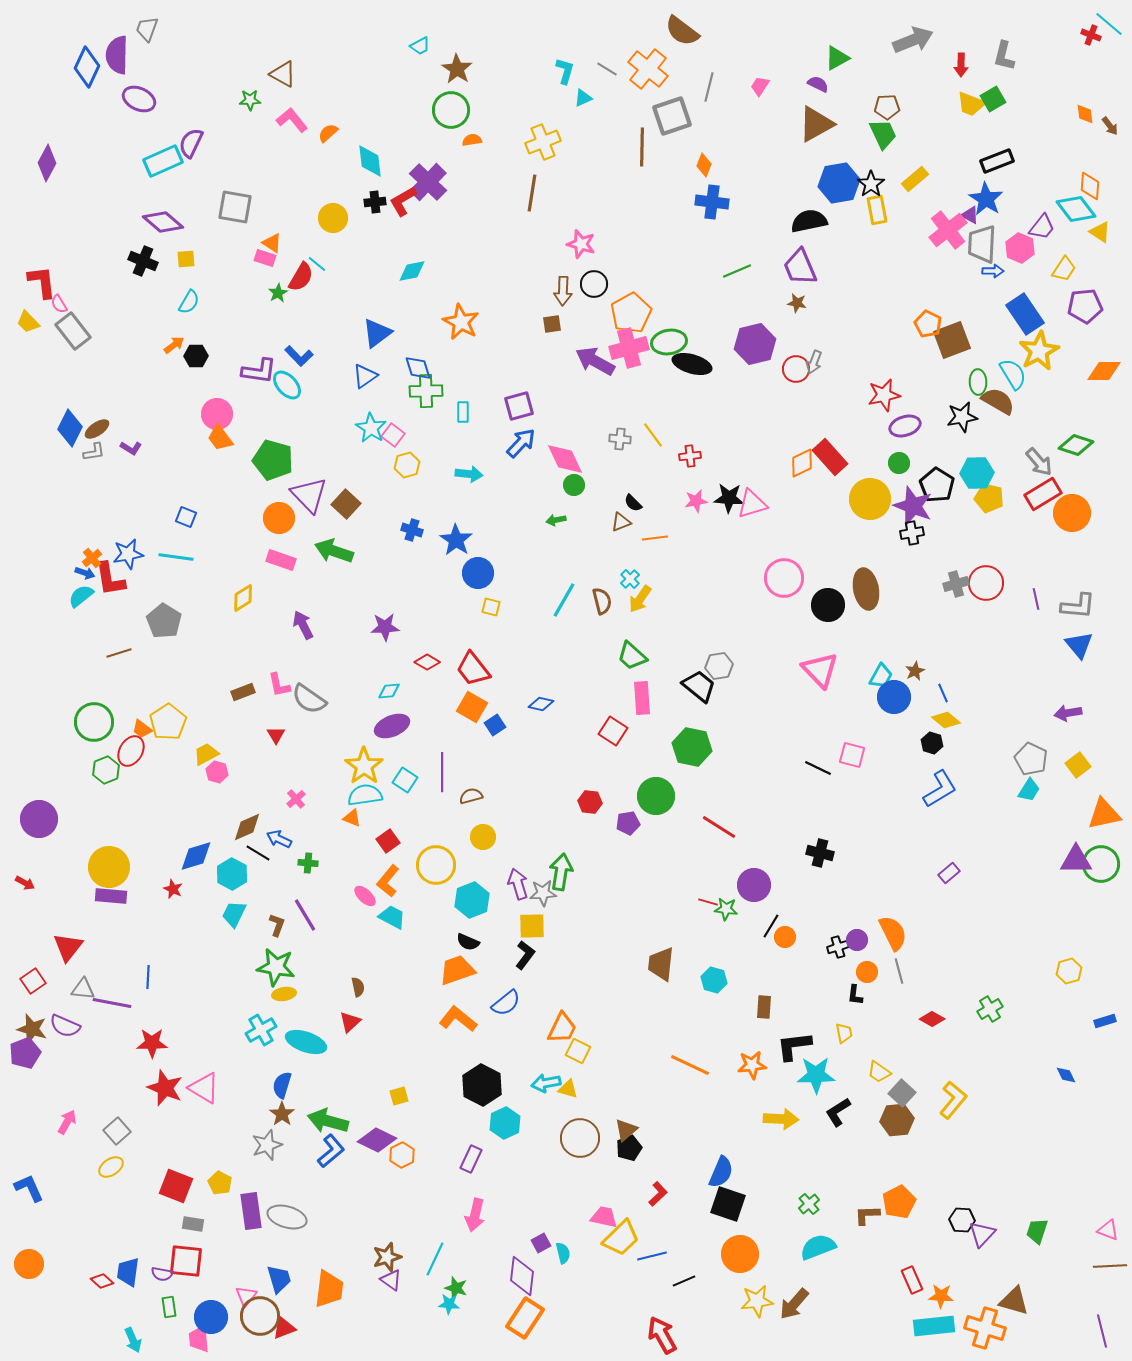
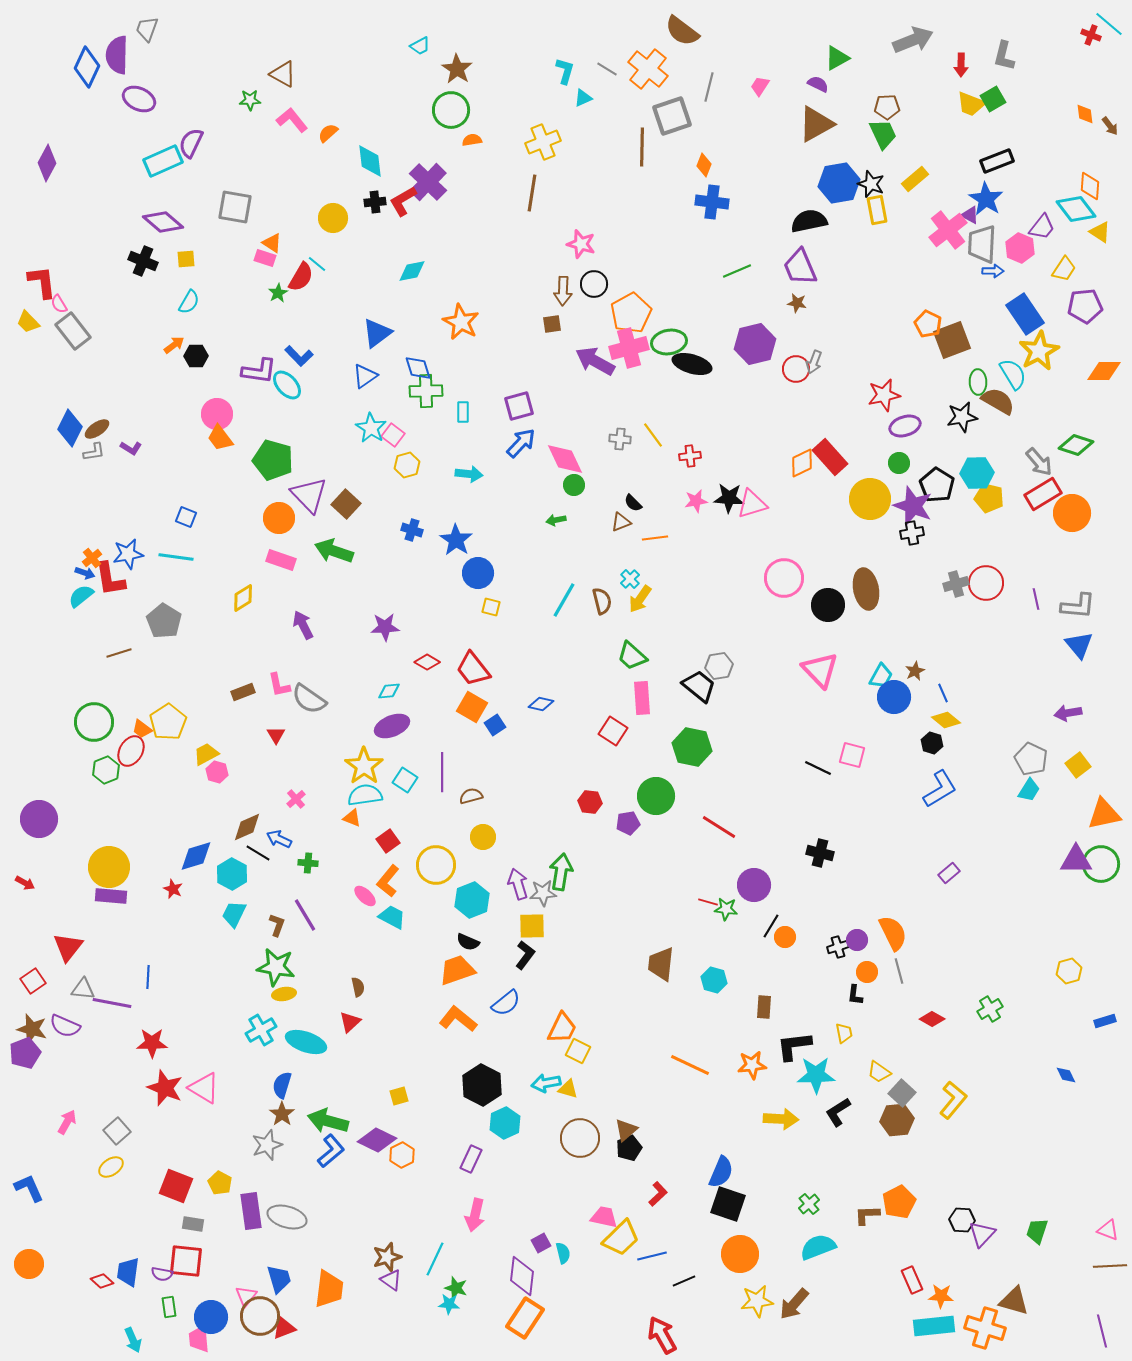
black star at (871, 184): rotated 16 degrees counterclockwise
